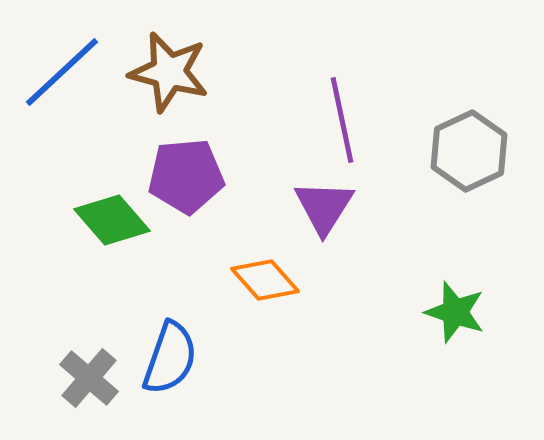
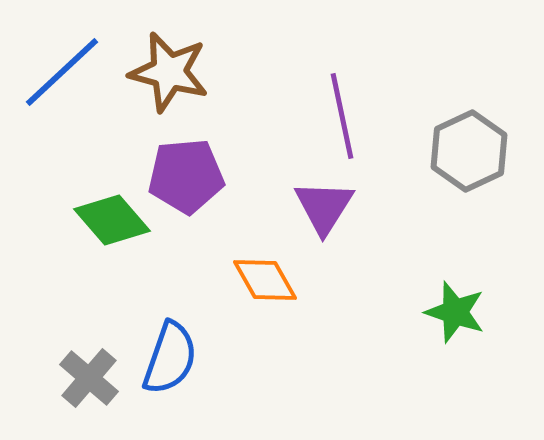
purple line: moved 4 px up
orange diamond: rotated 12 degrees clockwise
